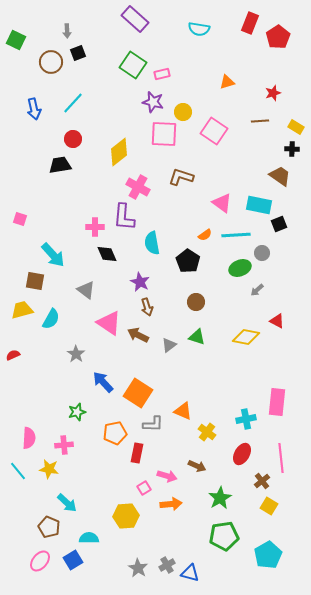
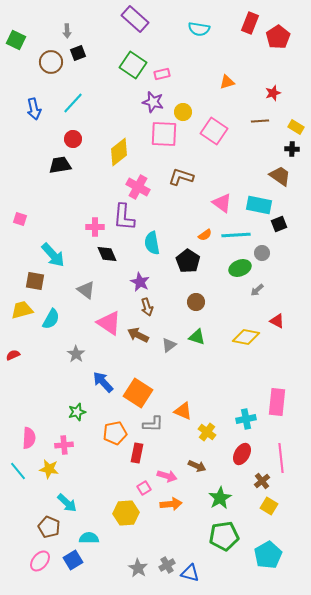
yellow hexagon at (126, 516): moved 3 px up
